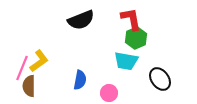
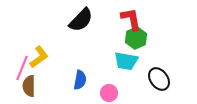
black semicircle: rotated 24 degrees counterclockwise
yellow L-shape: moved 4 px up
black ellipse: moved 1 px left
